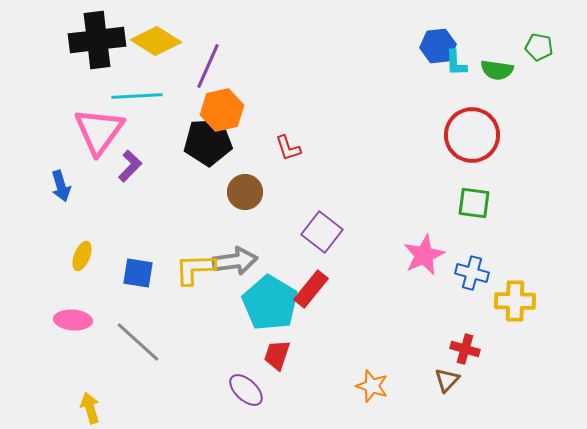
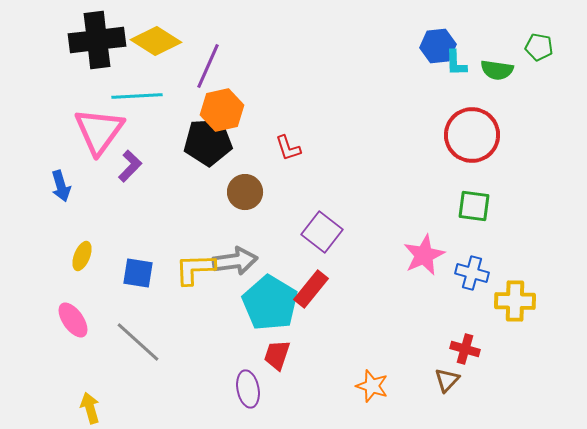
green square: moved 3 px down
pink ellipse: rotated 51 degrees clockwise
purple ellipse: moved 2 px right, 1 px up; rotated 36 degrees clockwise
